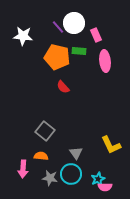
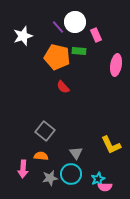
white circle: moved 1 px right, 1 px up
white star: rotated 24 degrees counterclockwise
pink ellipse: moved 11 px right, 4 px down; rotated 15 degrees clockwise
gray star: rotated 21 degrees counterclockwise
